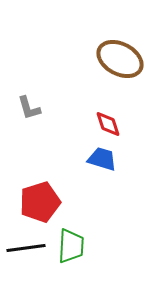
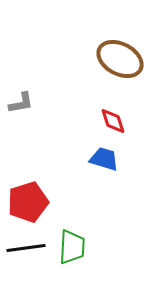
gray L-shape: moved 8 px left, 5 px up; rotated 84 degrees counterclockwise
red diamond: moved 5 px right, 3 px up
blue trapezoid: moved 2 px right
red pentagon: moved 12 px left
green trapezoid: moved 1 px right, 1 px down
